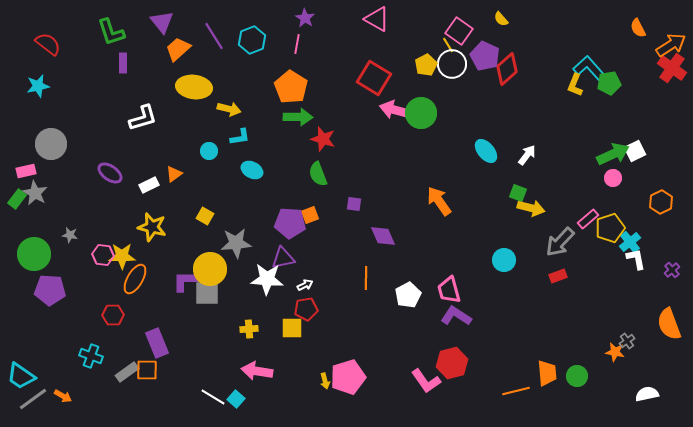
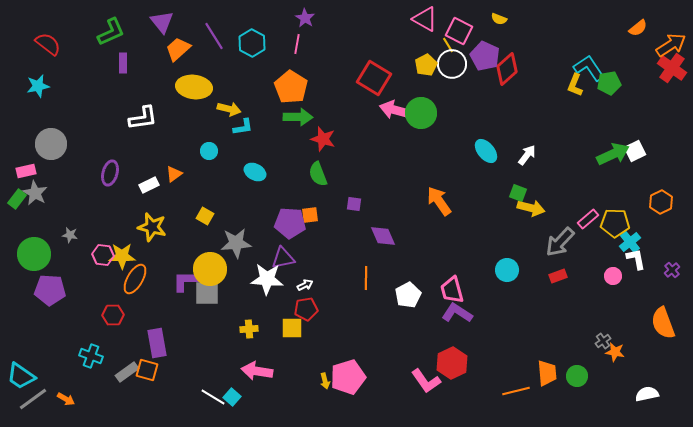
pink triangle at (377, 19): moved 48 px right
yellow semicircle at (501, 19): moved 2 px left; rotated 28 degrees counterclockwise
orange semicircle at (638, 28): rotated 102 degrees counterclockwise
pink square at (459, 31): rotated 8 degrees counterclockwise
green L-shape at (111, 32): rotated 96 degrees counterclockwise
cyan hexagon at (252, 40): moved 3 px down; rotated 12 degrees counterclockwise
cyan L-shape at (589, 68): rotated 8 degrees clockwise
white L-shape at (143, 118): rotated 8 degrees clockwise
cyan L-shape at (240, 137): moved 3 px right, 10 px up
cyan ellipse at (252, 170): moved 3 px right, 2 px down
purple ellipse at (110, 173): rotated 70 degrees clockwise
pink circle at (613, 178): moved 98 px down
orange square at (310, 215): rotated 12 degrees clockwise
yellow pentagon at (610, 228): moved 5 px right, 5 px up; rotated 20 degrees clockwise
cyan circle at (504, 260): moved 3 px right, 10 px down
pink trapezoid at (449, 290): moved 3 px right
purple L-shape at (456, 316): moved 1 px right, 3 px up
orange semicircle at (669, 324): moved 6 px left, 1 px up
gray cross at (627, 341): moved 24 px left
purple rectangle at (157, 343): rotated 12 degrees clockwise
red hexagon at (452, 363): rotated 12 degrees counterclockwise
orange square at (147, 370): rotated 15 degrees clockwise
orange arrow at (63, 396): moved 3 px right, 3 px down
cyan square at (236, 399): moved 4 px left, 2 px up
